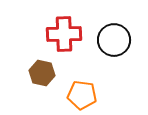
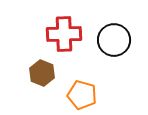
brown hexagon: rotated 10 degrees clockwise
orange pentagon: rotated 8 degrees clockwise
